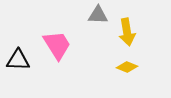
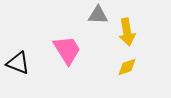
pink trapezoid: moved 10 px right, 5 px down
black triangle: moved 3 px down; rotated 20 degrees clockwise
yellow diamond: rotated 40 degrees counterclockwise
